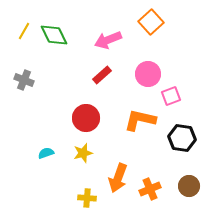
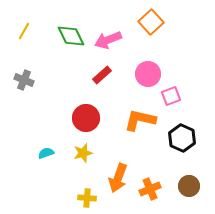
green diamond: moved 17 px right, 1 px down
black hexagon: rotated 16 degrees clockwise
